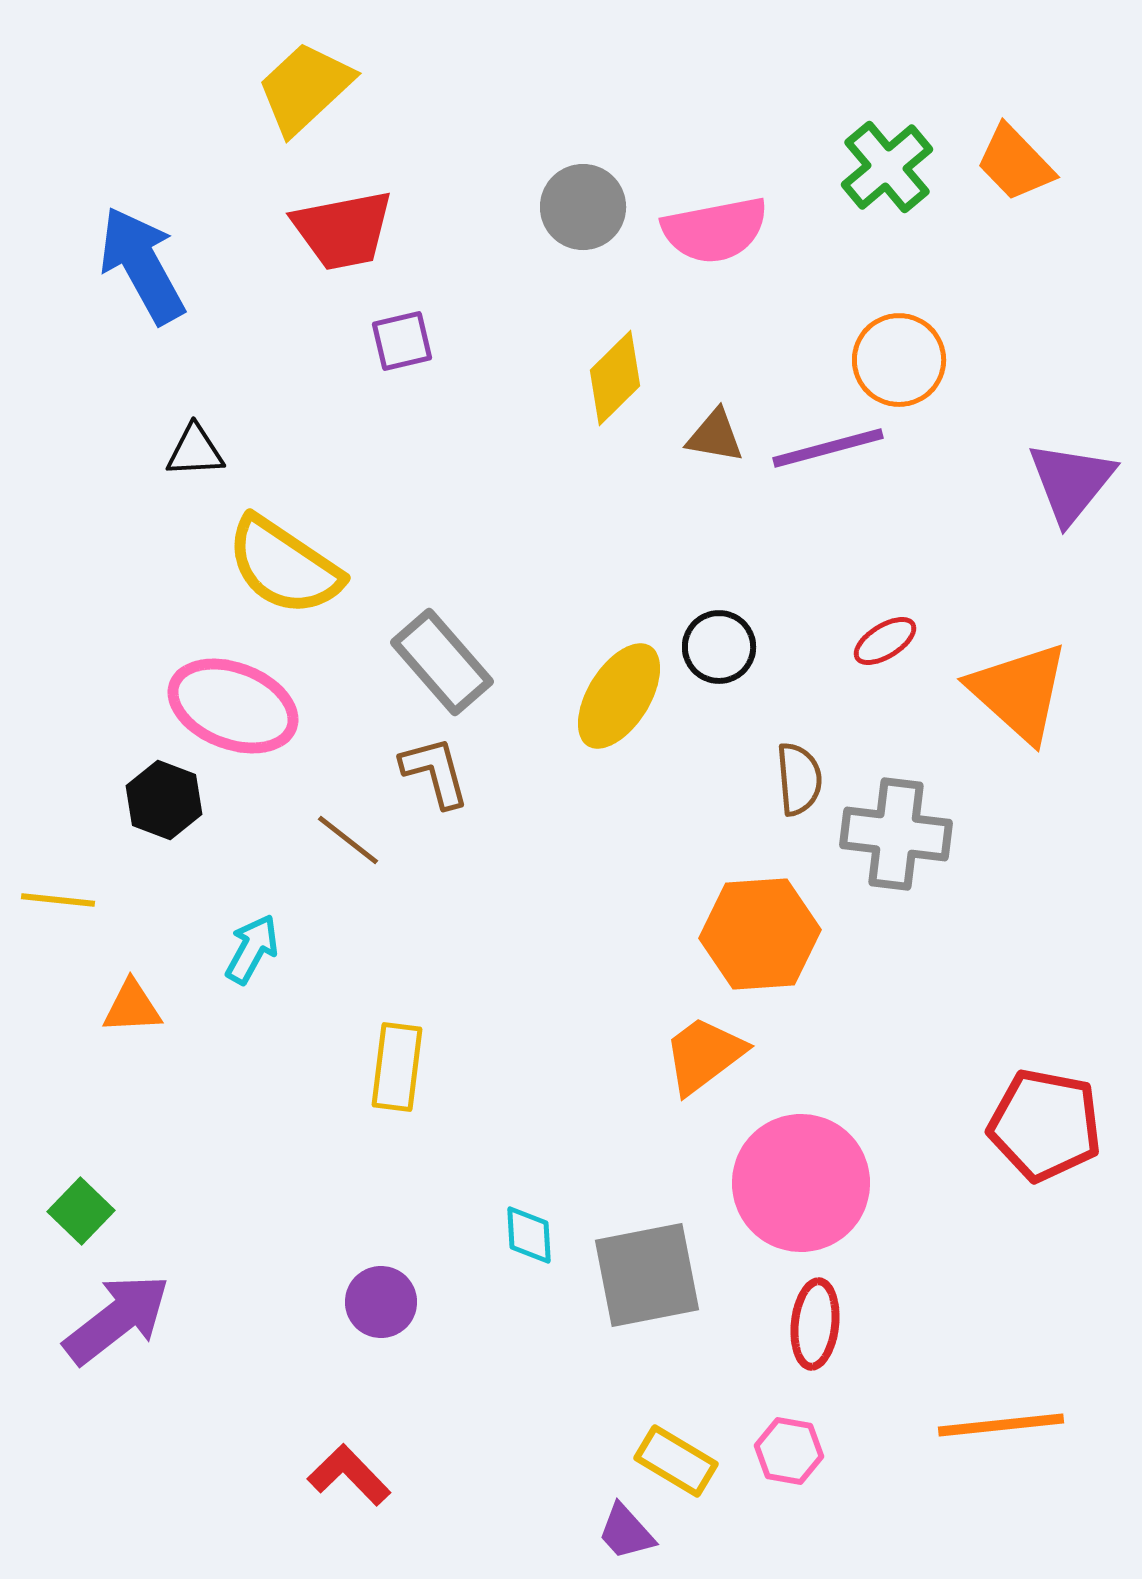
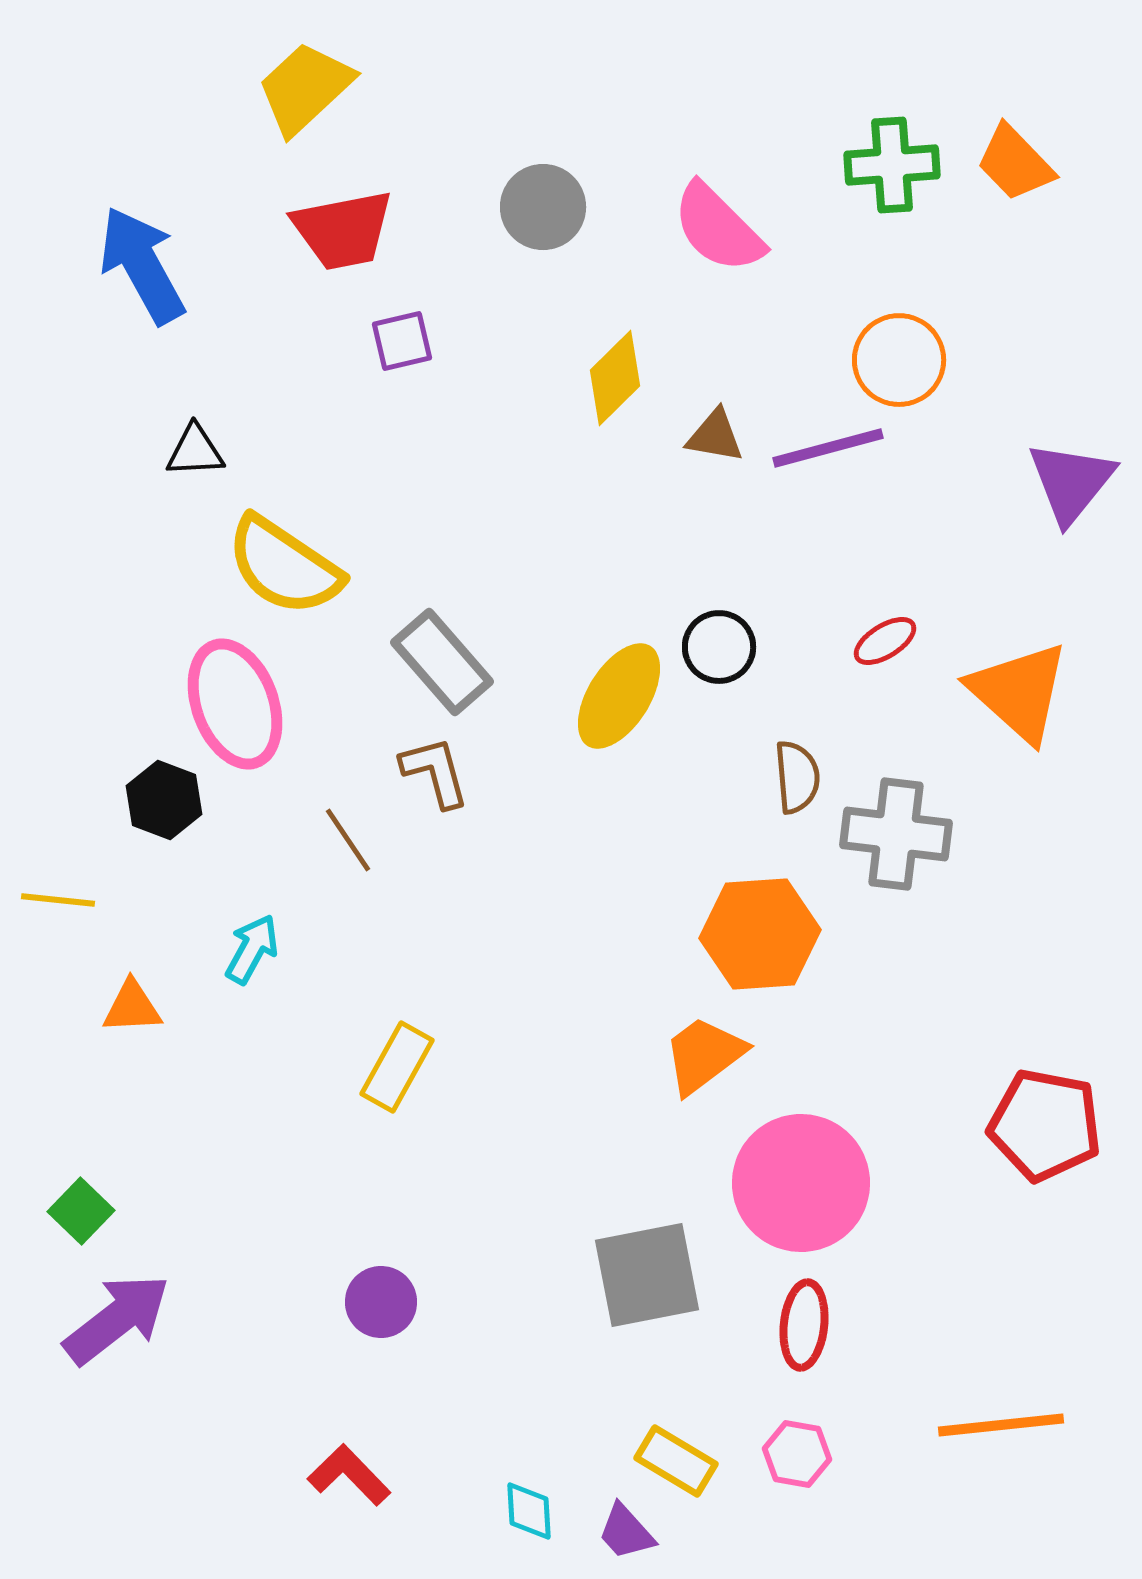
green cross at (887, 167): moved 5 px right, 2 px up; rotated 36 degrees clockwise
gray circle at (583, 207): moved 40 px left
pink semicircle at (715, 230): moved 3 px right, 2 px up; rotated 56 degrees clockwise
pink ellipse at (233, 706): moved 2 px right, 2 px up; rotated 49 degrees clockwise
brown semicircle at (799, 779): moved 2 px left, 2 px up
brown line at (348, 840): rotated 18 degrees clockwise
yellow rectangle at (397, 1067): rotated 22 degrees clockwise
cyan diamond at (529, 1235): moved 276 px down
red ellipse at (815, 1324): moved 11 px left, 1 px down
pink hexagon at (789, 1451): moved 8 px right, 3 px down
